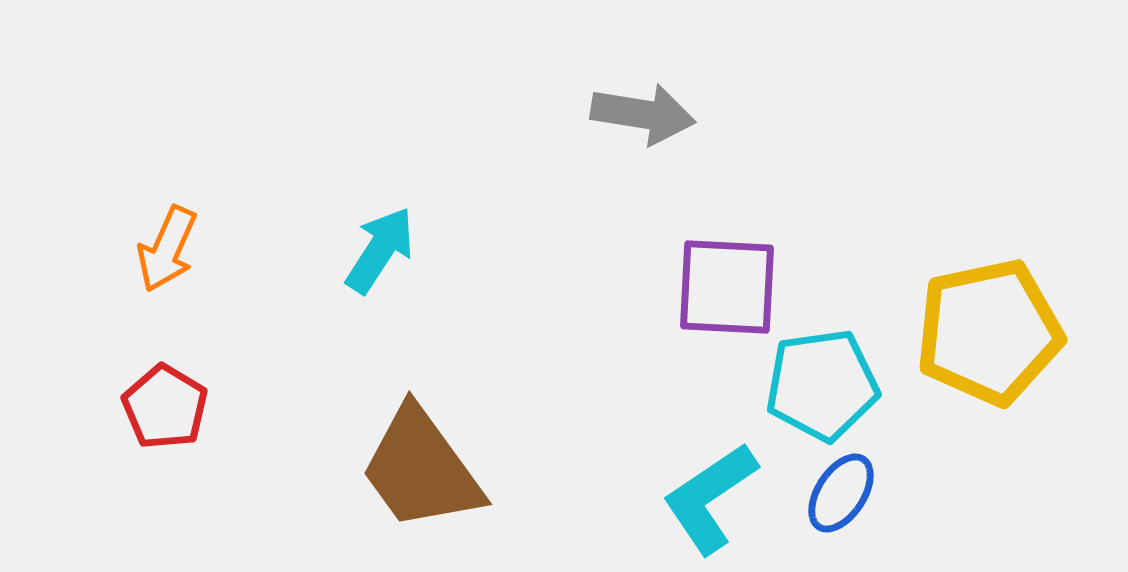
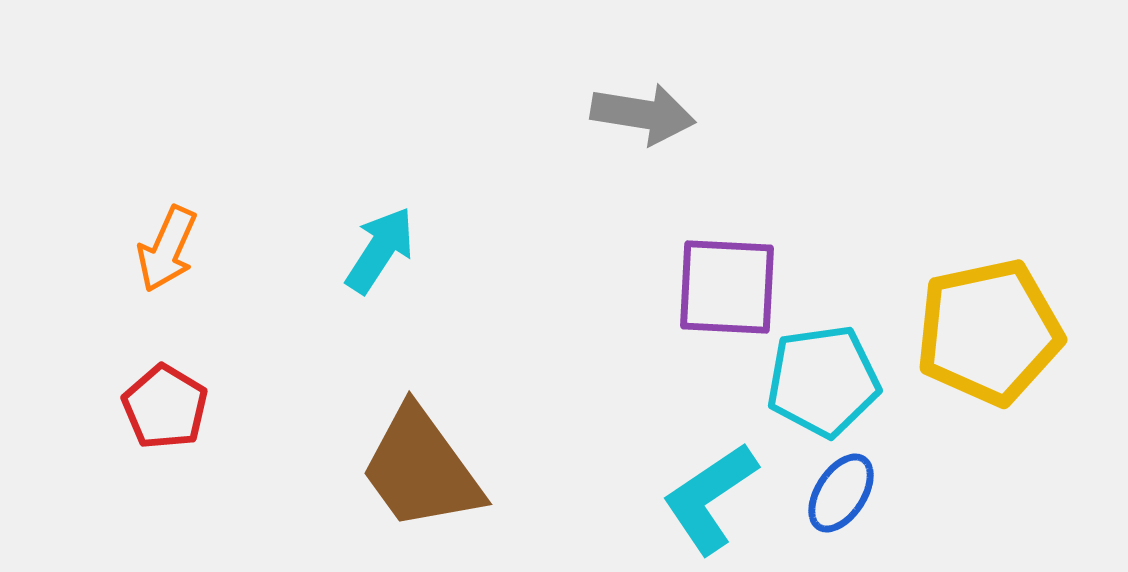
cyan pentagon: moved 1 px right, 4 px up
